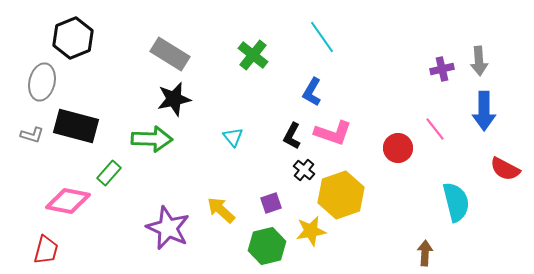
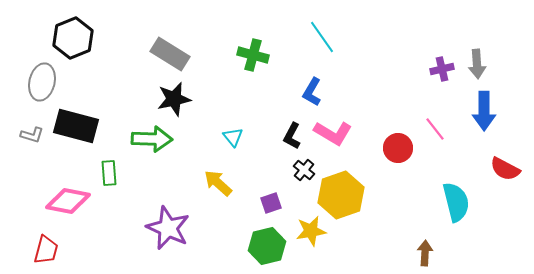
green cross: rotated 24 degrees counterclockwise
gray arrow: moved 2 px left, 3 px down
pink L-shape: rotated 12 degrees clockwise
green rectangle: rotated 45 degrees counterclockwise
yellow arrow: moved 3 px left, 27 px up
